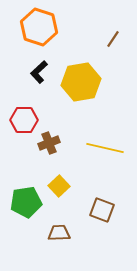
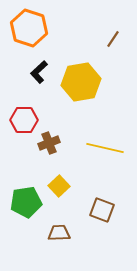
orange hexagon: moved 10 px left, 1 px down
